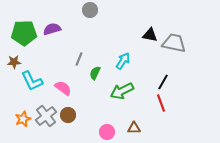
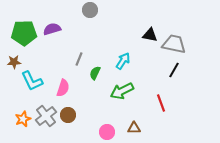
gray trapezoid: moved 1 px down
black line: moved 11 px right, 12 px up
pink semicircle: rotated 72 degrees clockwise
